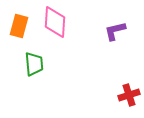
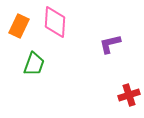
orange rectangle: rotated 10 degrees clockwise
purple L-shape: moved 5 px left, 13 px down
green trapezoid: rotated 25 degrees clockwise
